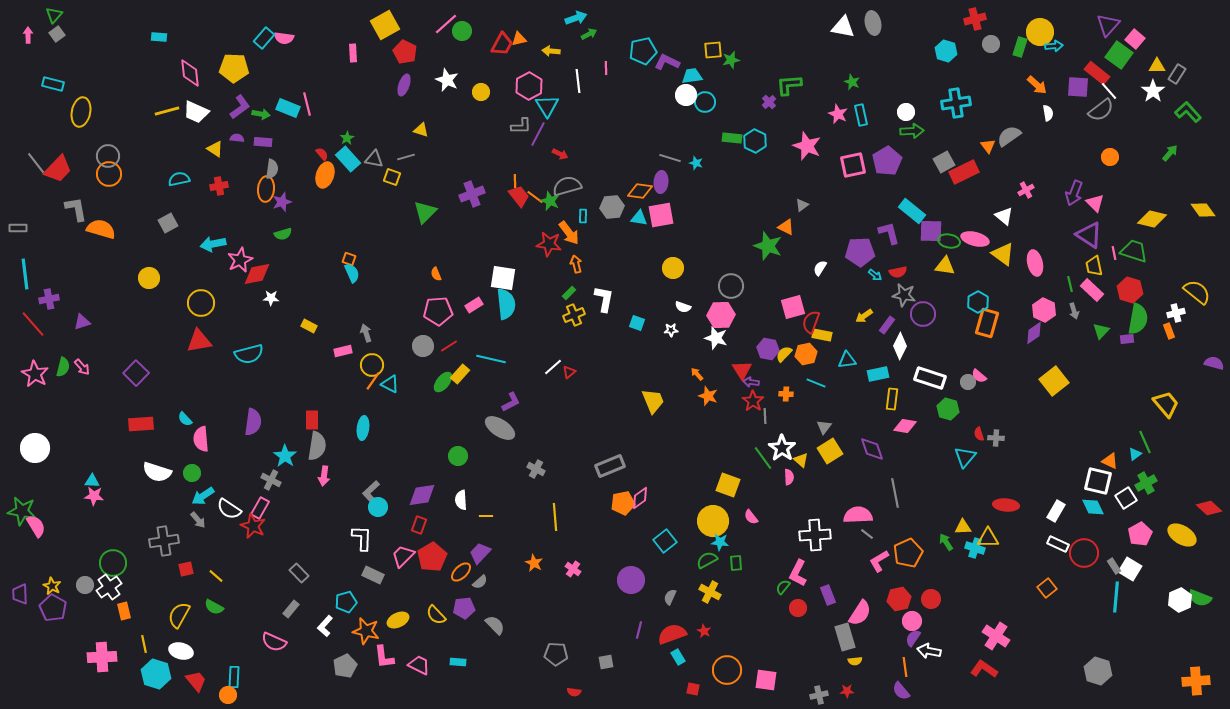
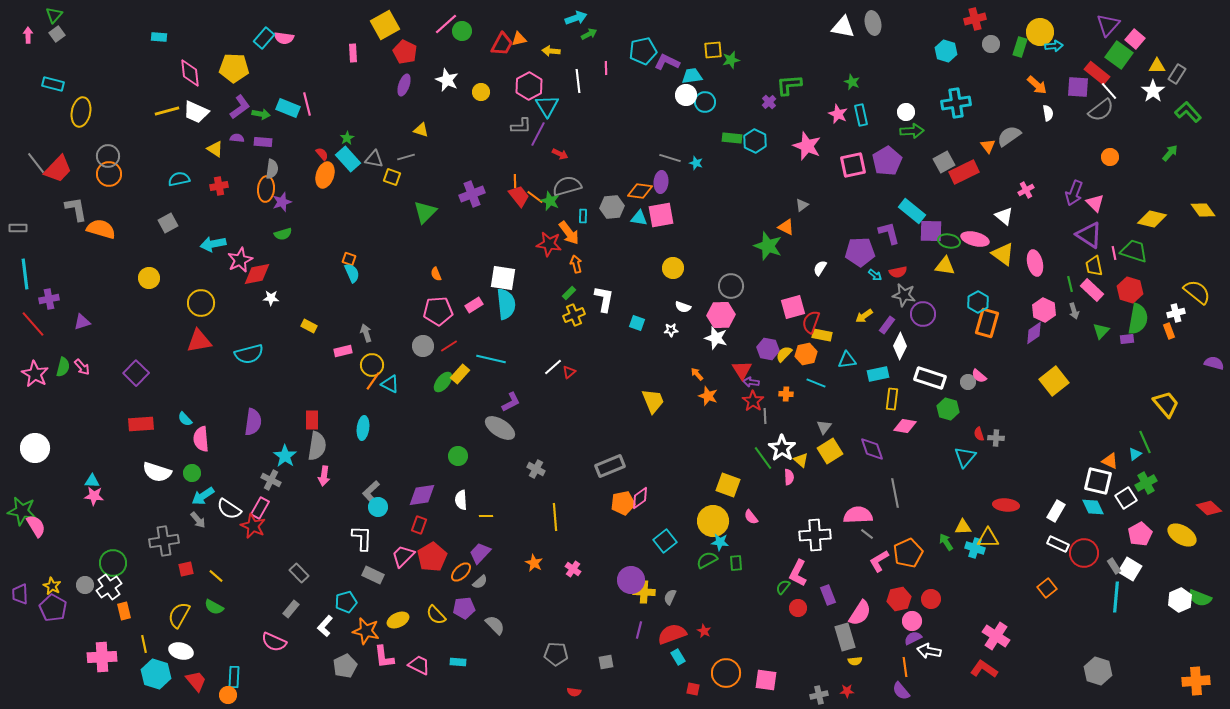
yellow cross at (710, 592): moved 66 px left; rotated 25 degrees counterclockwise
purple semicircle at (913, 638): rotated 30 degrees clockwise
orange circle at (727, 670): moved 1 px left, 3 px down
